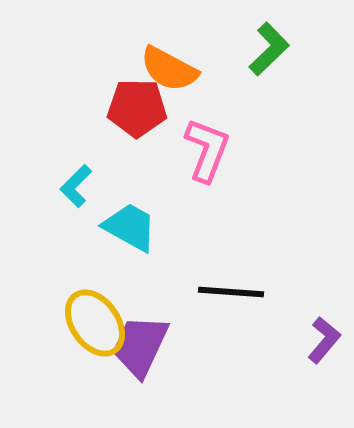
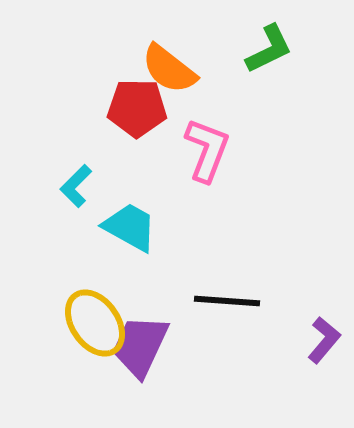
green L-shape: rotated 18 degrees clockwise
orange semicircle: rotated 10 degrees clockwise
black line: moved 4 px left, 9 px down
